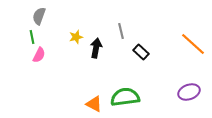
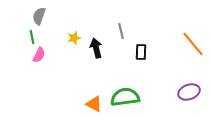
yellow star: moved 2 px left, 1 px down
orange line: rotated 8 degrees clockwise
black arrow: rotated 24 degrees counterclockwise
black rectangle: rotated 49 degrees clockwise
